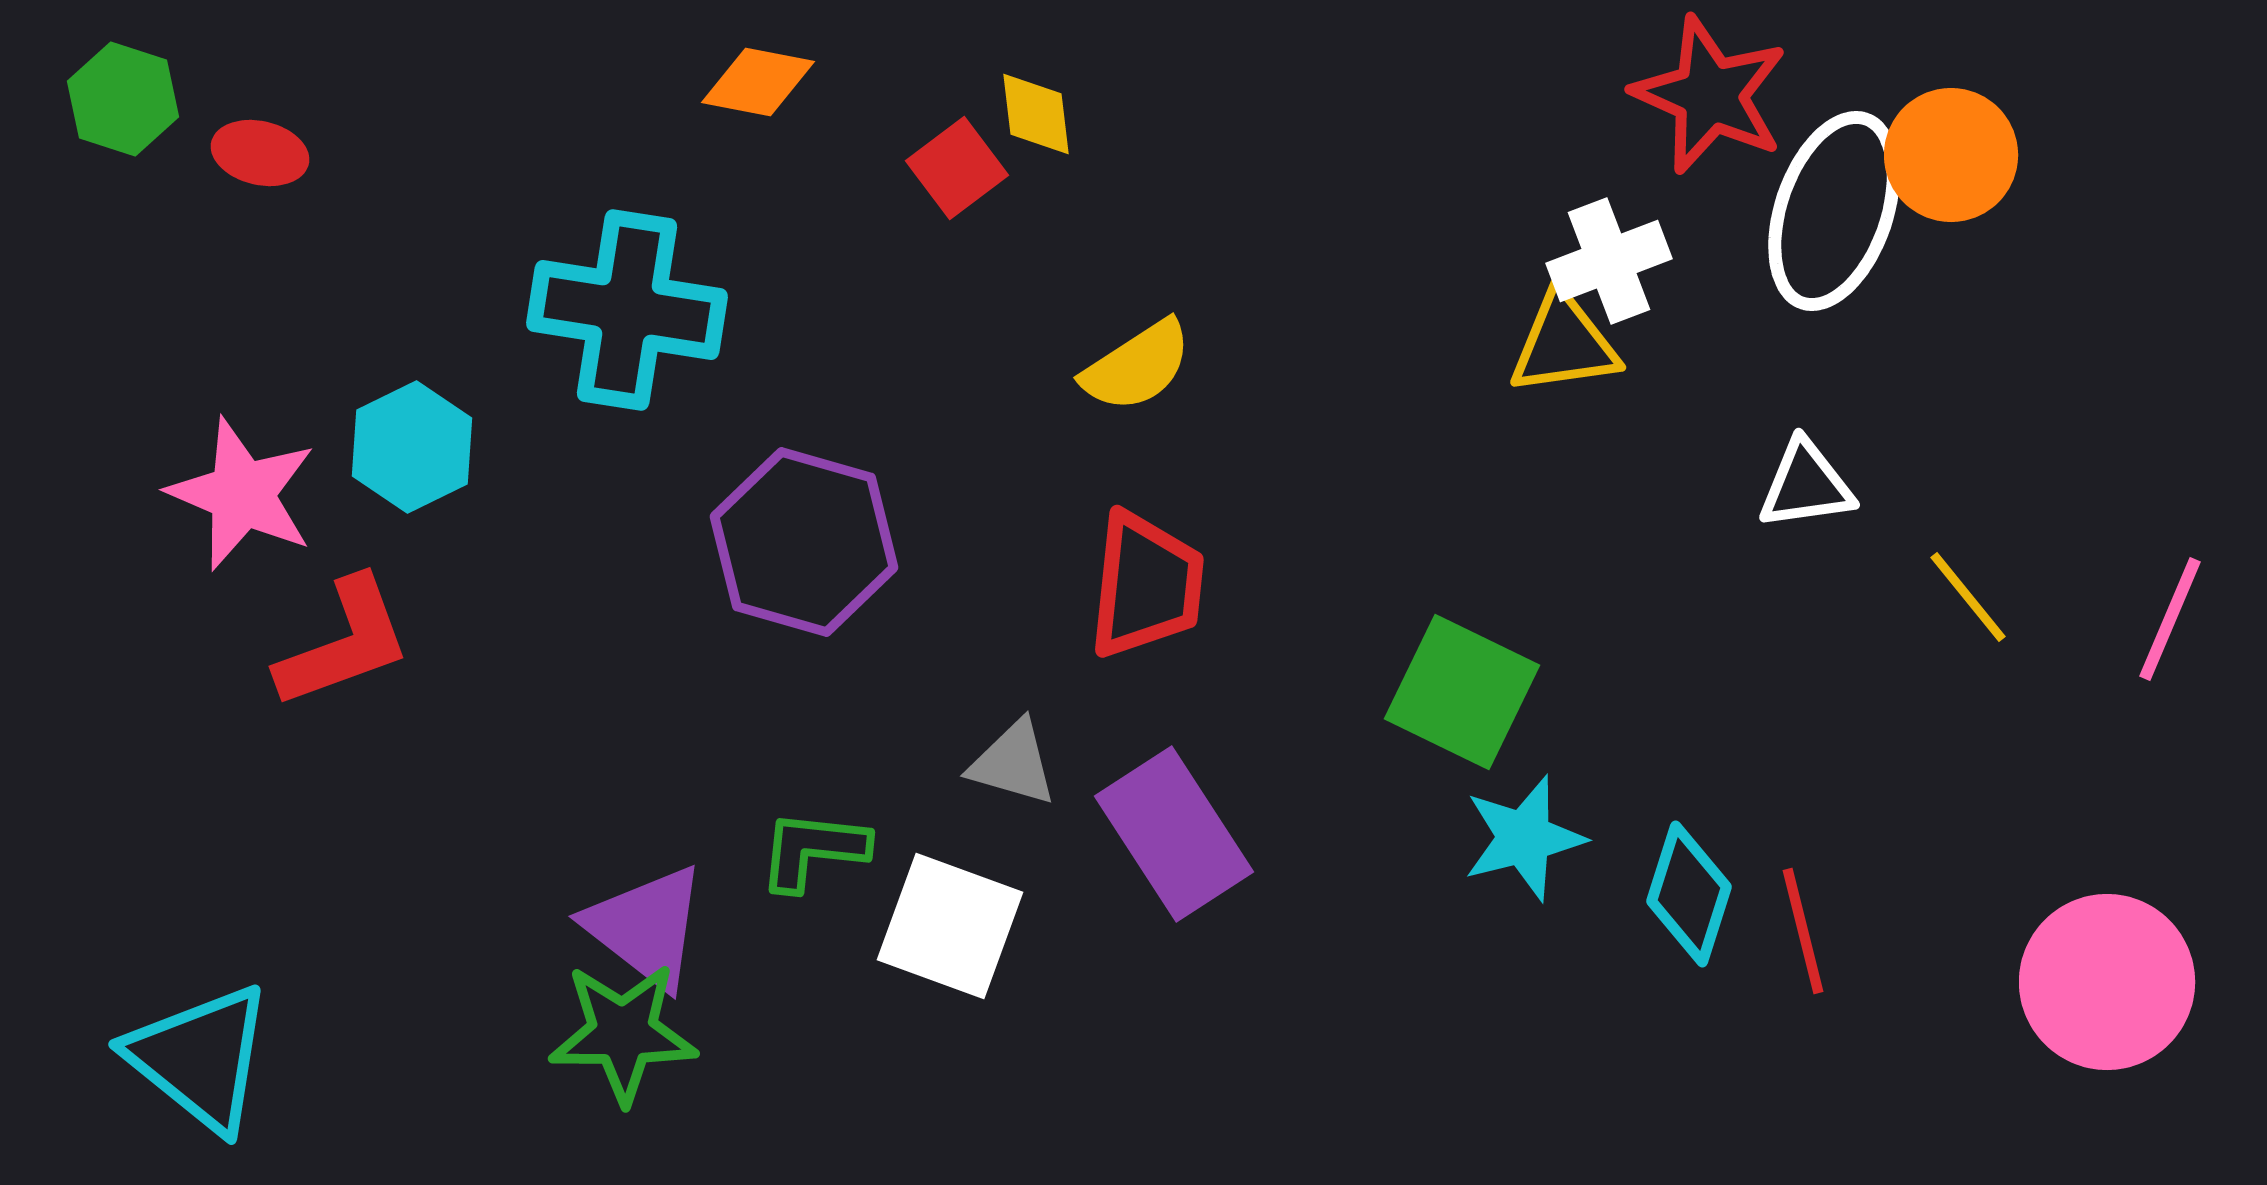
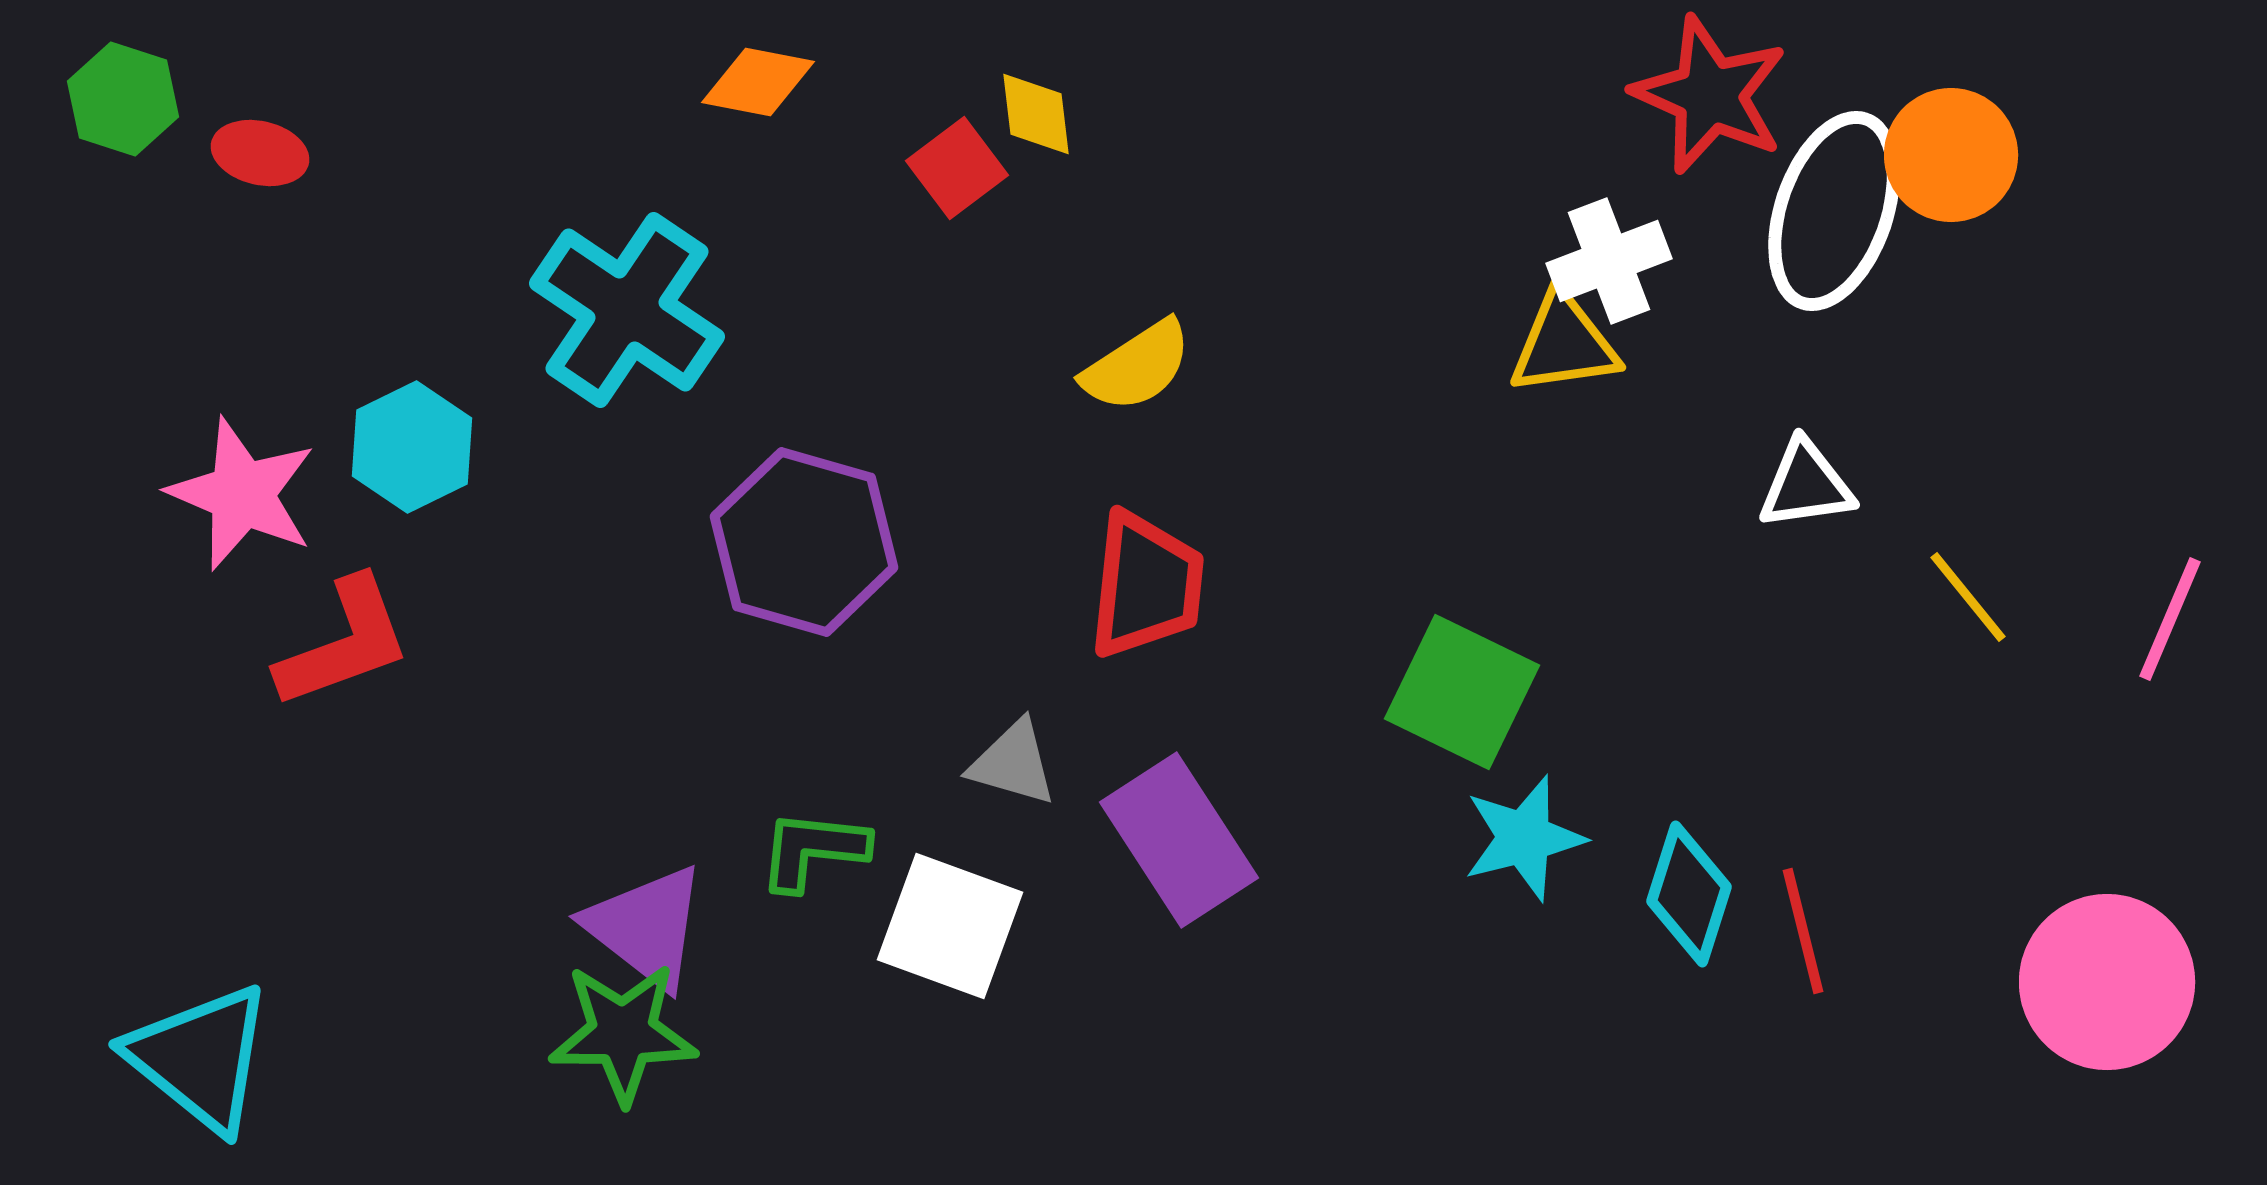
cyan cross: rotated 25 degrees clockwise
purple rectangle: moved 5 px right, 6 px down
